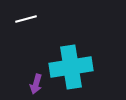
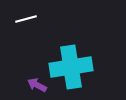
purple arrow: moved 1 px right, 1 px down; rotated 102 degrees clockwise
